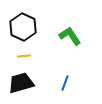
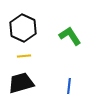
black hexagon: moved 1 px down
blue line: moved 4 px right, 3 px down; rotated 14 degrees counterclockwise
